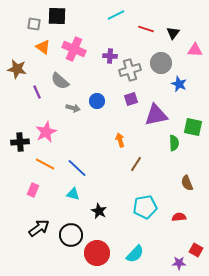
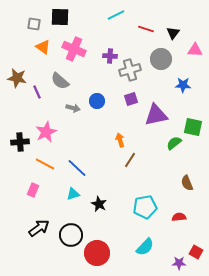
black square: moved 3 px right, 1 px down
gray circle: moved 4 px up
brown star: moved 9 px down
blue star: moved 4 px right, 1 px down; rotated 21 degrees counterclockwise
green semicircle: rotated 126 degrees counterclockwise
brown line: moved 6 px left, 4 px up
cyan triangle: rotated 32 degrees counterclockwise
black star: moved 7 px up
red square: moved 2 px down
cyan semicircle: moved 10 px right, 7 px up
